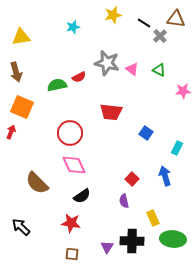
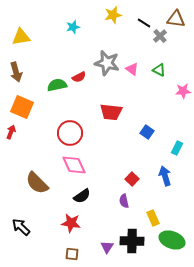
blue square: moved 1 px right, 1 px up
green ellipse: moved 1 px left, 1 px down; rotated 15 degrees clockwise
